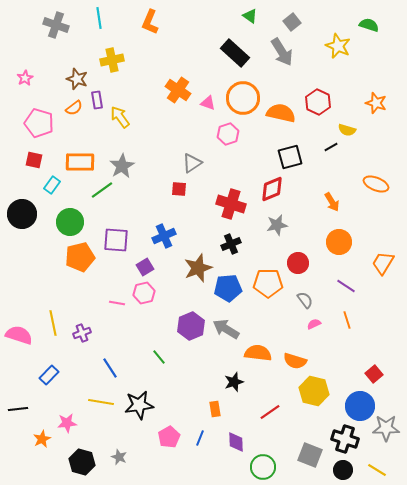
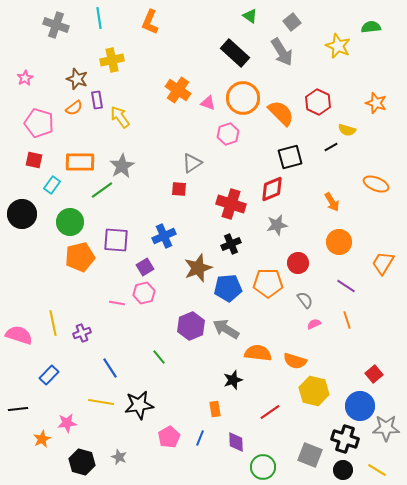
green semicircle at (369, 25): moved 2 px right, 2 px down; rotated 24 degrees counterclockwise
orange semicircle at (281, 113): rotated 32 degrees clockwise
black star at (234, 382): moved 1 px left, 2 px up
